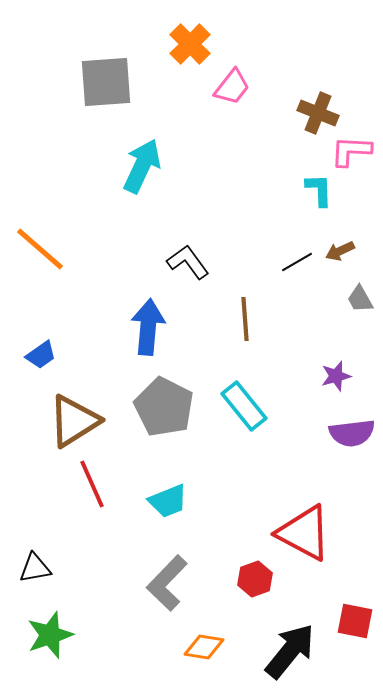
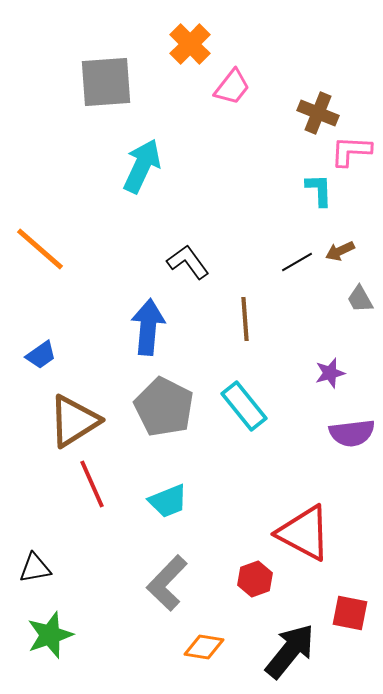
purple star: moved 6 px left, 3 px up
red square: moved 5 px left, 8 px up
